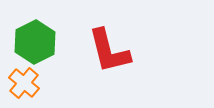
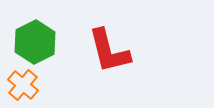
orange cross: moved 1 px left, 2 px down
